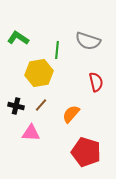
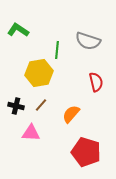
green L-shape: moved 8 px up
